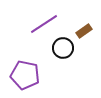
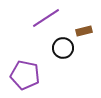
purple line: moved 2 px right, 6 px up
brown rectangle: rotated 21 degrees clockwise
